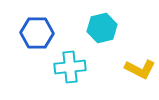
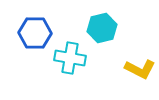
blue hexagon: moved 2 px left
cyan cross: moved 9 px up; rotated 16 degrees clockwise
